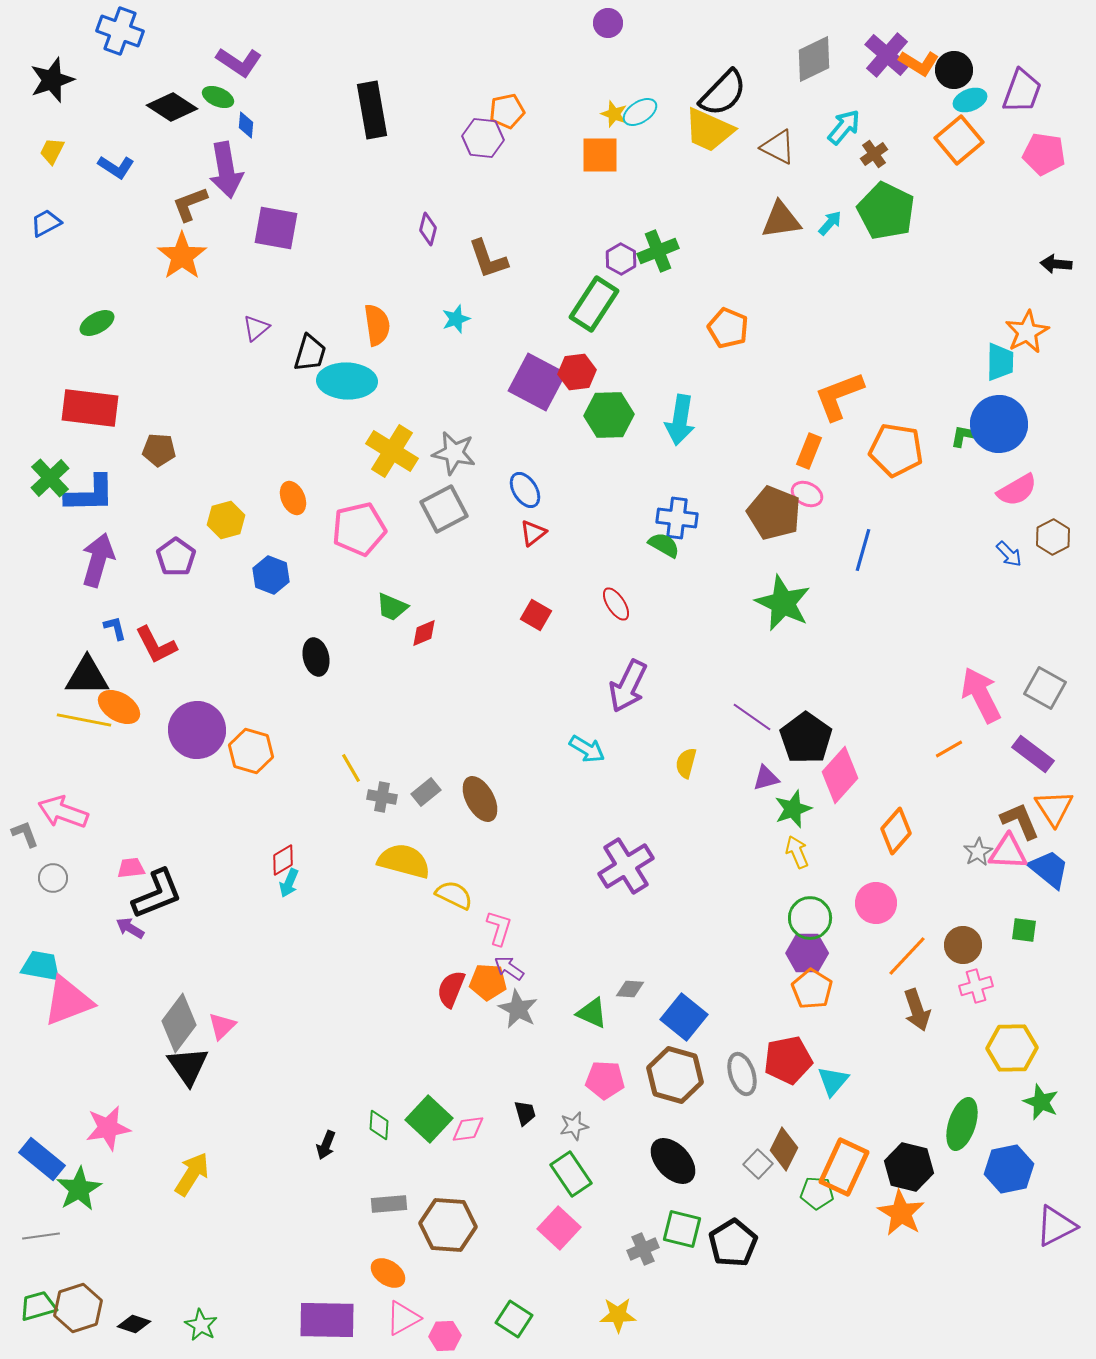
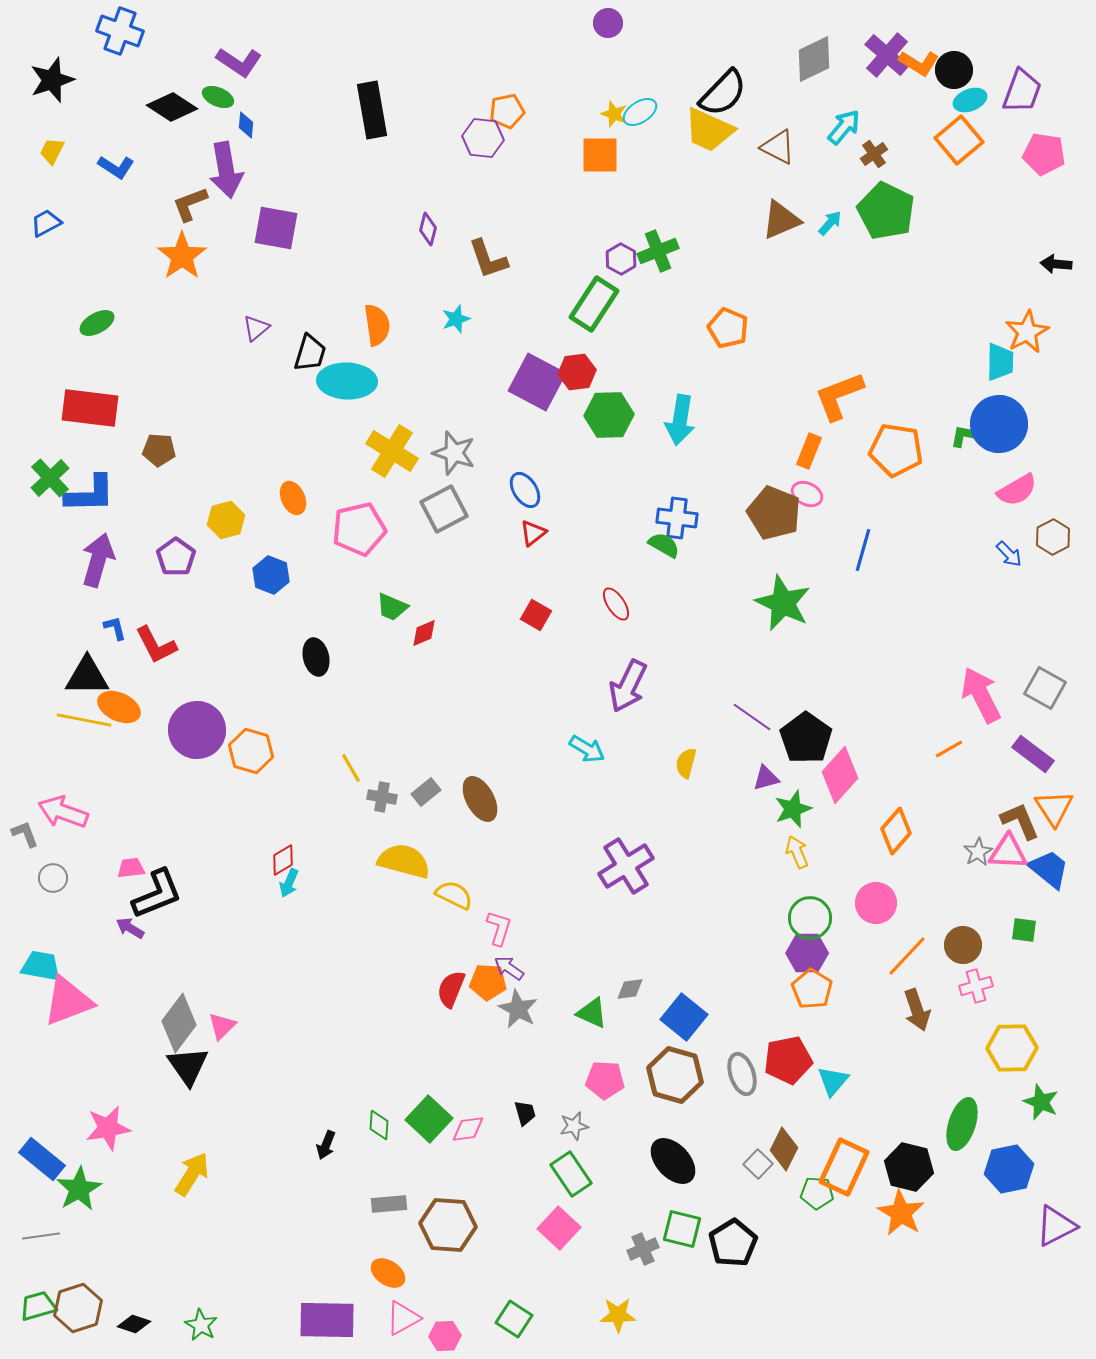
brown triangle at (781, 220): rotated 15 degrees counterclockwise
gray star at (454, 453): rotated 6 degrees clockwise
orange ellipse at (119, 707): rotated 6 degrees counterclockwise
gray diamond at (630, 989): rotated 12 degrees counterclockwise
